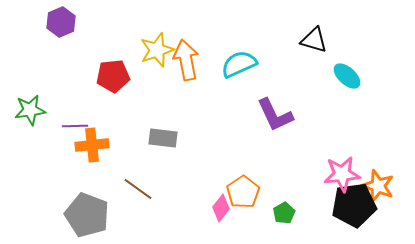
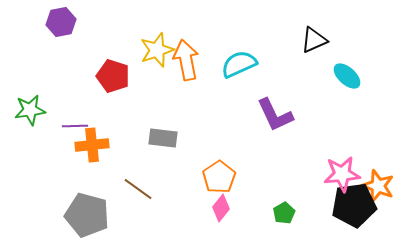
purple hexagon: rotated 12 degrees clockwise
black triangle: rotated 40 degrees counterclockwise
red pentagon: rotated 24 degrees clockwise
orange pentagon: moved 24 px left, 15 px up
gray pentagon: rotated 6 degrees counterclockwise
